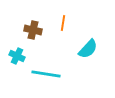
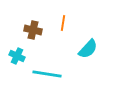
cyan line: moved 1 px right
